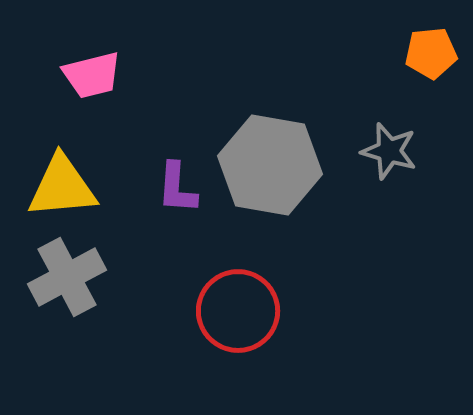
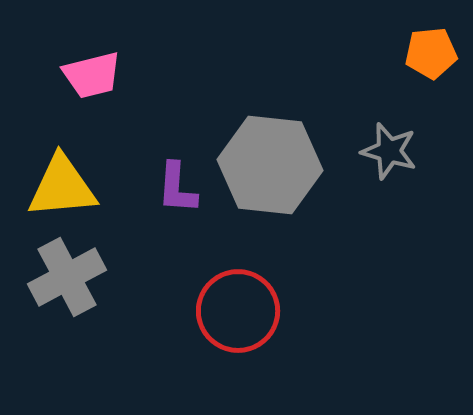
gray hexagon: rotated 4 degrees counterclockwise
